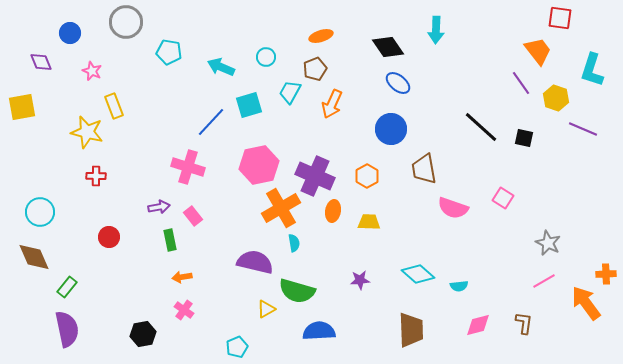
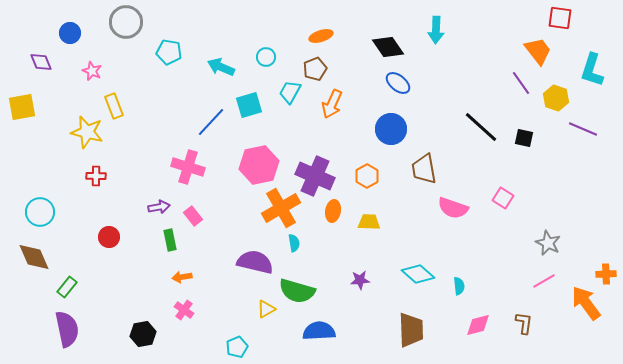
cyan semicircle at (459, 286): rotated 90 degrees counterclockwise
